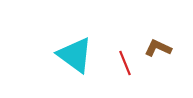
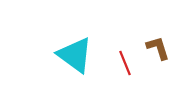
brown L-shape: rotated 48 degrees clockwise
